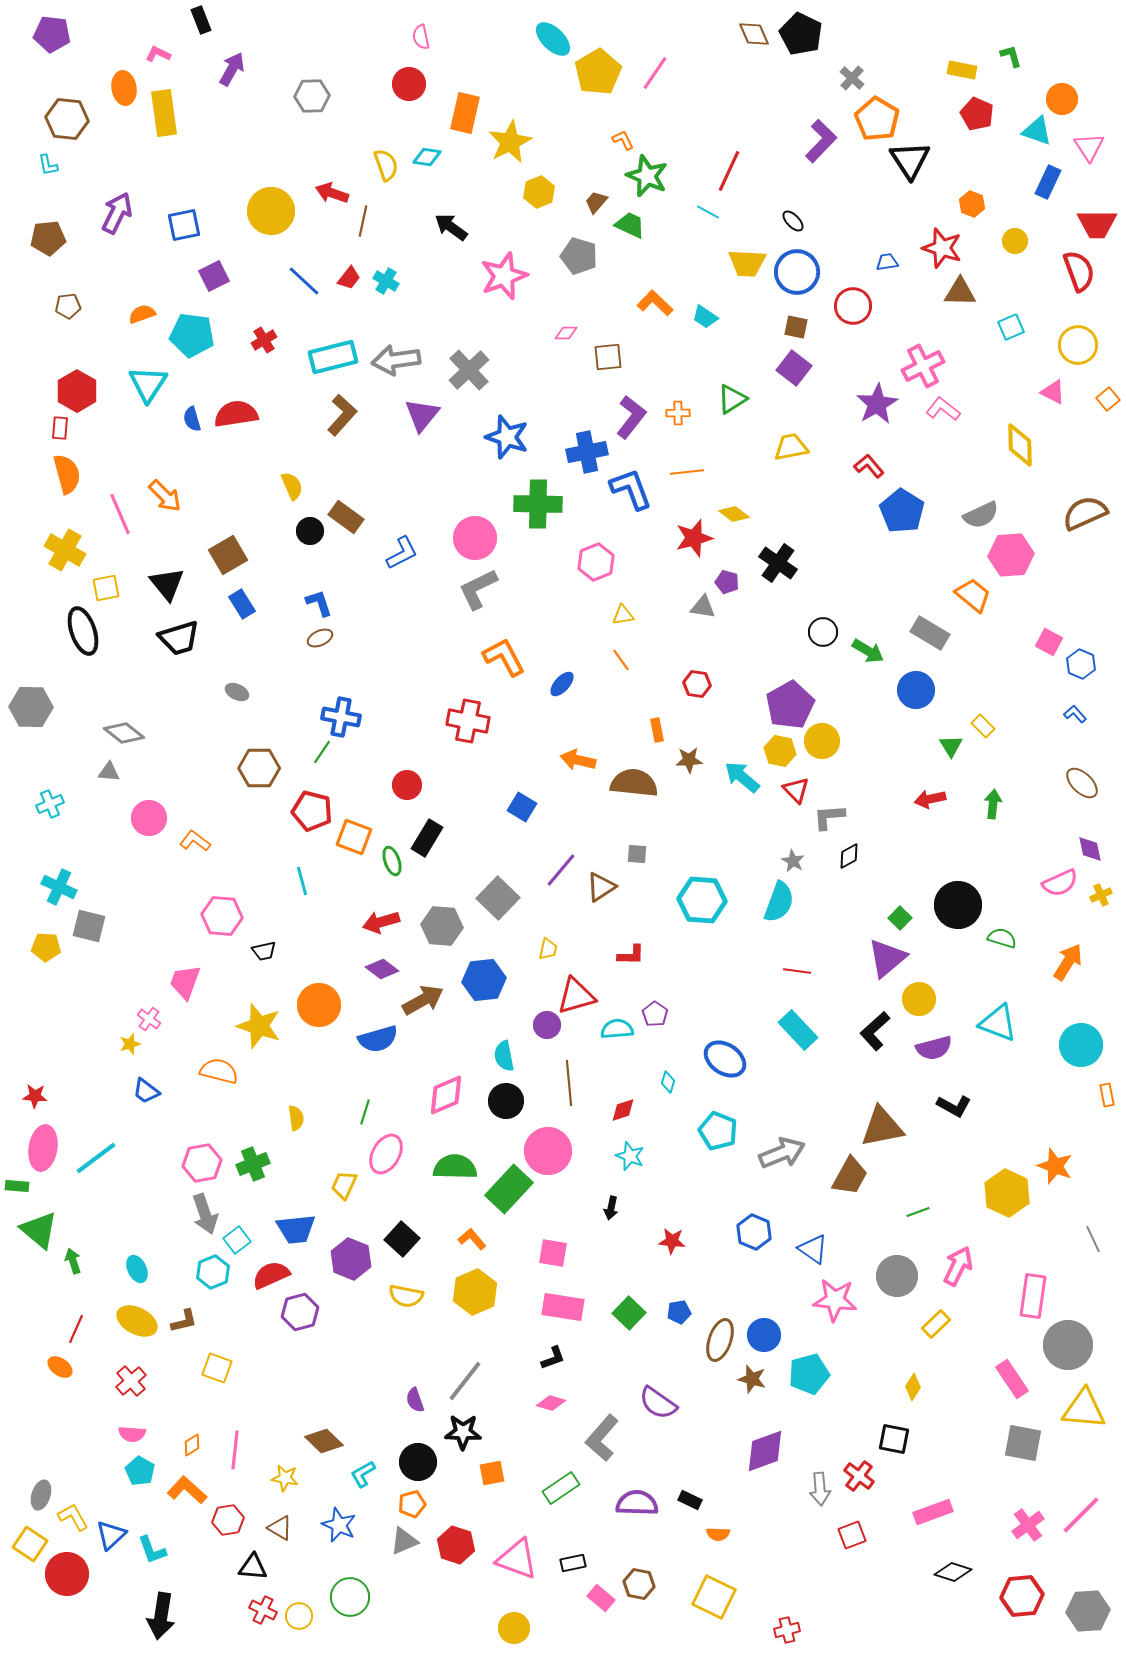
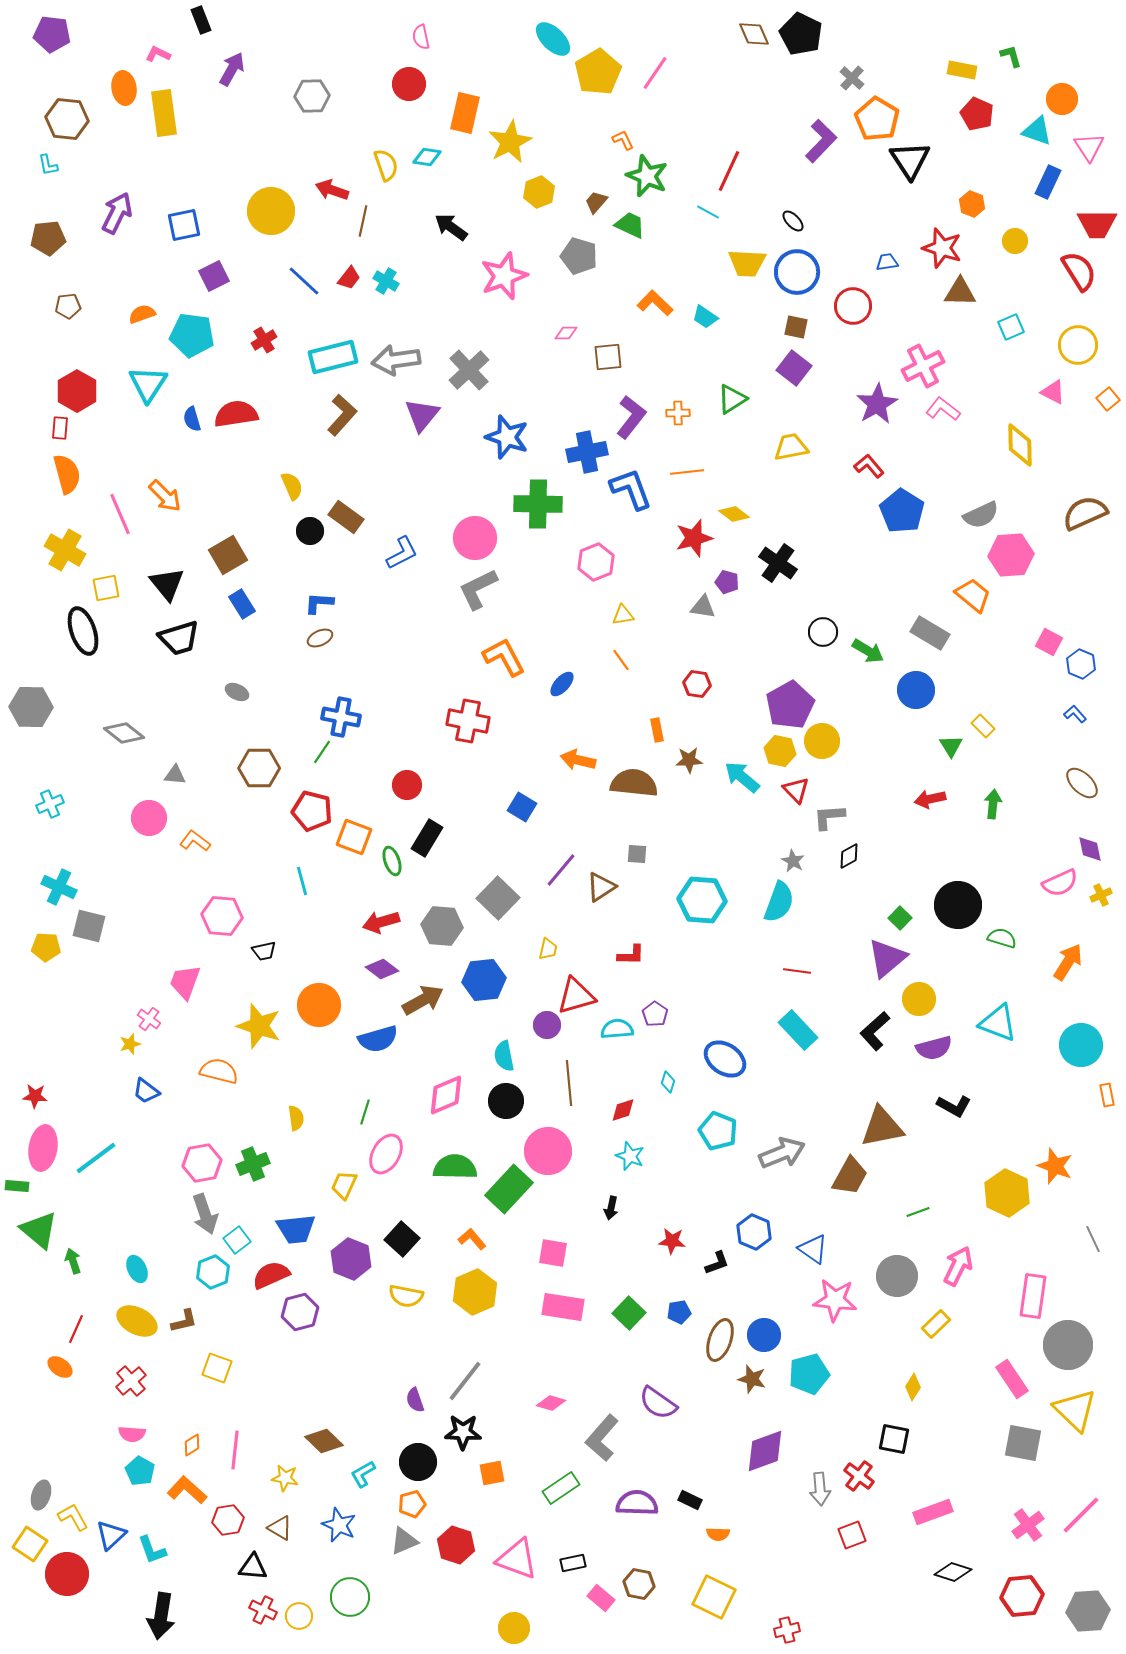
red arrow at (332, 193): moved 3 px up
red semicircle at (1079, 271): rotated 12 degrees counterclockwise
blue L-shape at (319, 603): rotated 68 degrees counterclockwise
gray triangle at (109, 772): moved 66 px right, 3 px down
black L-shape at (553, 1358): moved 164 px right, 95 px up
yellow triangle at (1084, 1409): moved 9 px left, 1 px down; rotated 39 degrees clockwise
